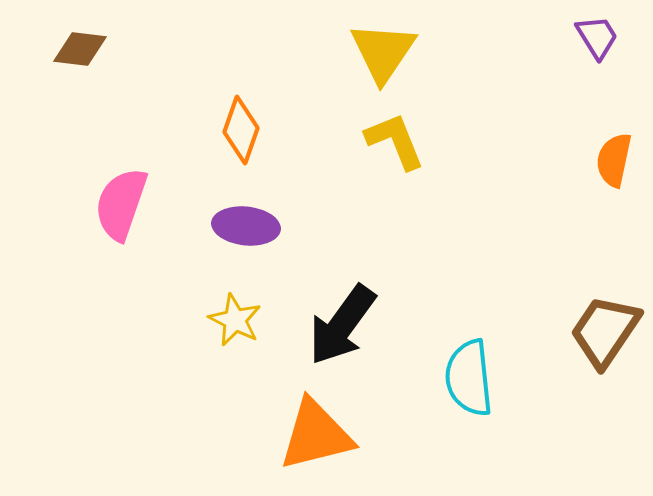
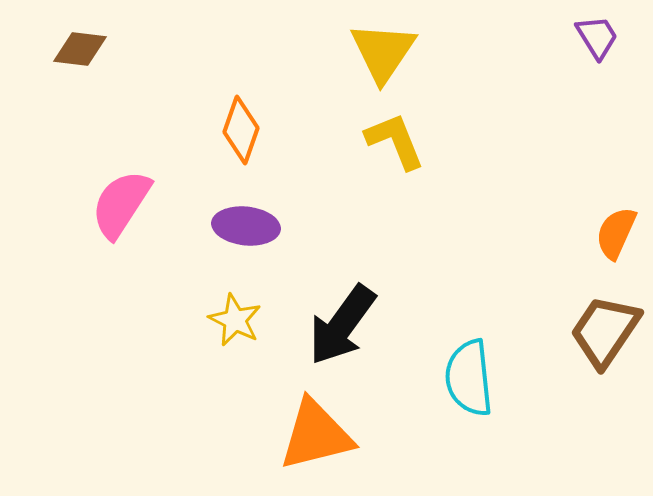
orange semicircle: moved 2 px right, 73 px down; rotated 12 degrees clockwise
pink semicircle: rotated 14 degrees clockwise
